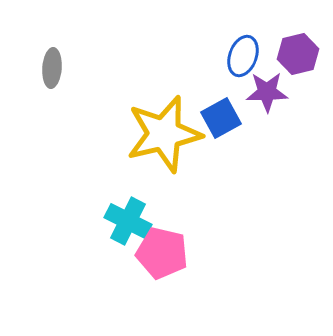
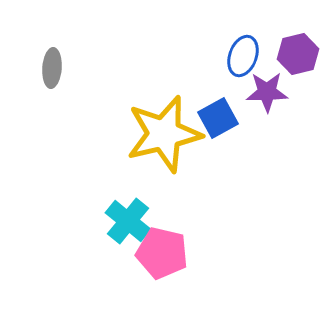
blue square: moved 3 px left
cyan cross: rotated 12 degrees clockwise
